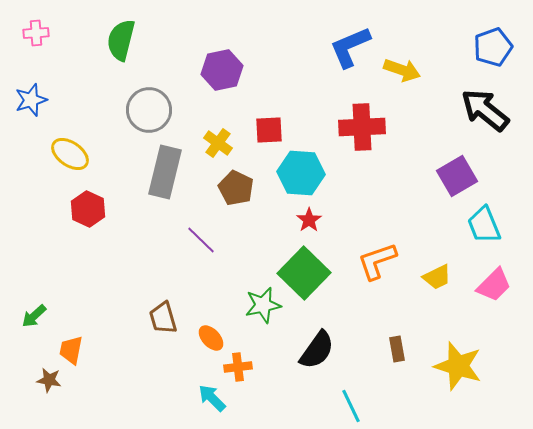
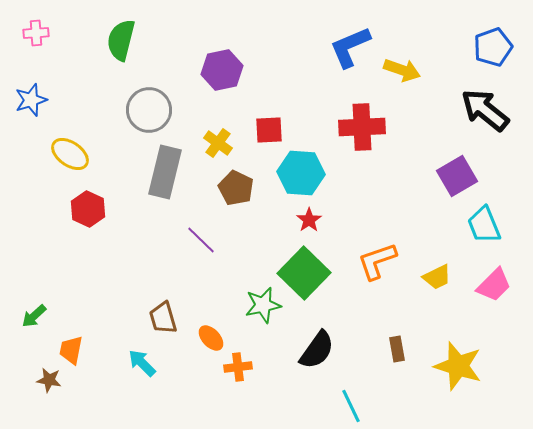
cyan arrow: moved 70 px left, 35 px up
